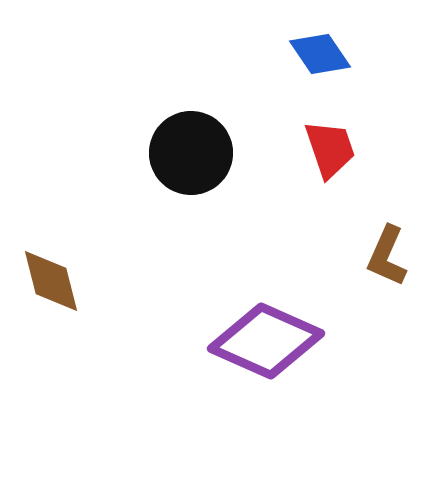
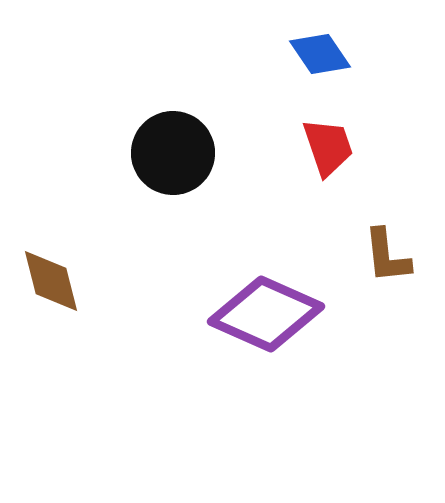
red trapezoid: moved 2 px left, 2 px up
black circle: moved 18 px left
brown L-shape: rotated 30 degrees counterclockwise
purple diamond: moved 27 px up
